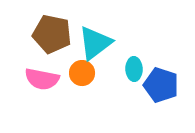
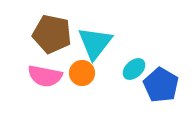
cyan triangle: rotated 15 degrees counterclockwise
cyan ellipse: rotated 50 degrees clockwise
pink semicircle: moved 3 px right, 3 px up
blue pentagon: rotated 12 degrees clockwise
